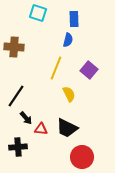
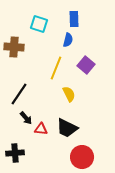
cyan square: moved 1 px right, 11 px down
purple square: moved 3 px left, 5 px up
black line: moved 3 px right, 2 px up
black cross: moved 3 px left, 6 px down
